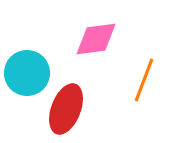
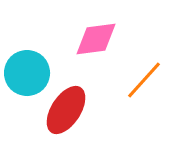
orange line: rotated 21 degrees clockwise
red ellipse: moved 1 px down; rotated 12 degrees clockwise
